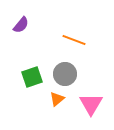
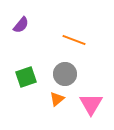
green square: moved 6 px left
